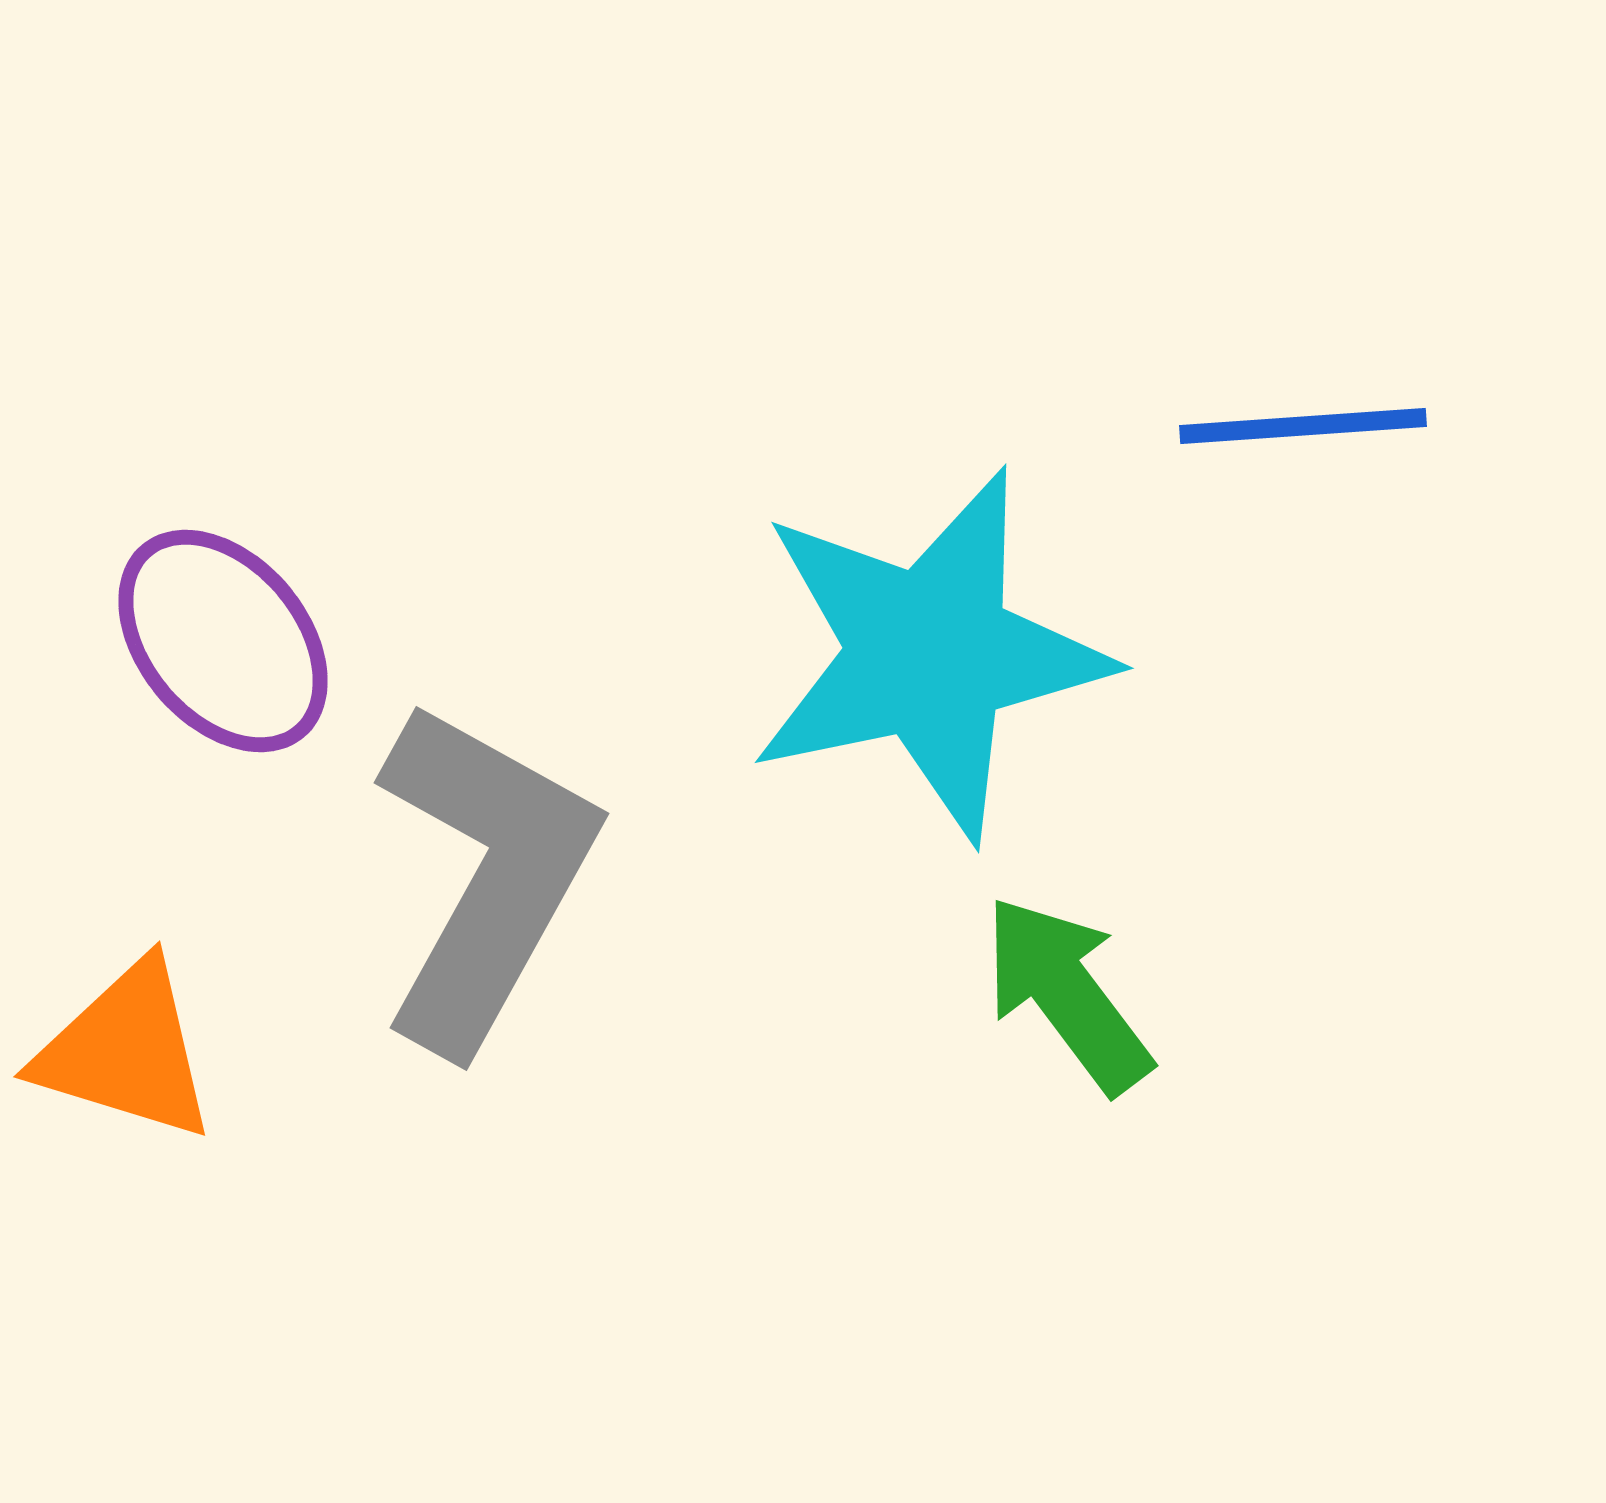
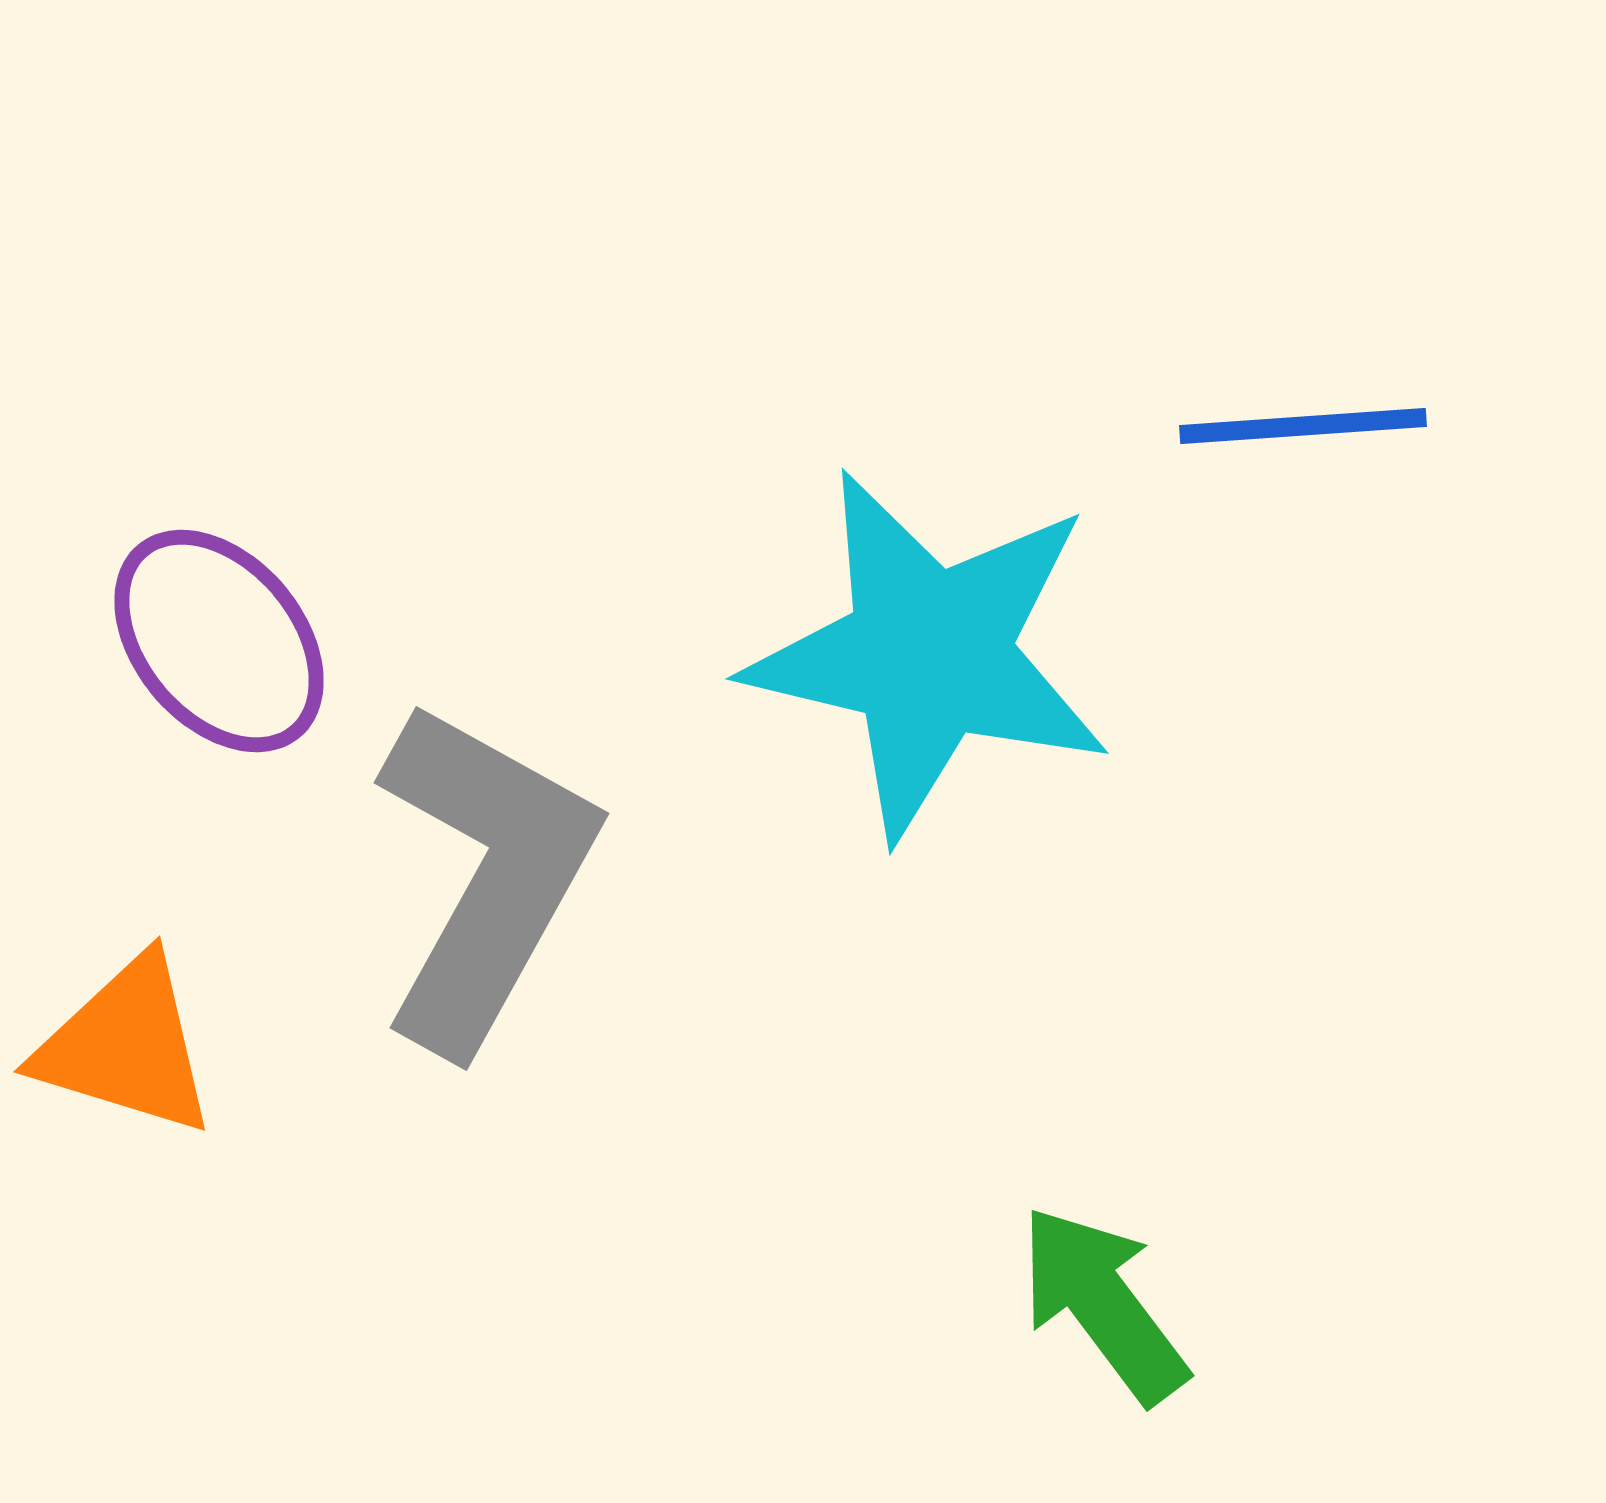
purple ellipse: moved 4 px left
cyan star: rotated 25 degrees clockwise
green arrow: moved 36 px right, 310 px down
orange triangle: moved 5 px up
